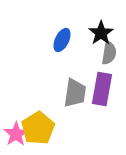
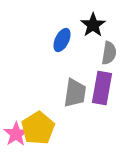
black star: moved 8 px left, 8 px up
purple rectangle: moved 1 px up
